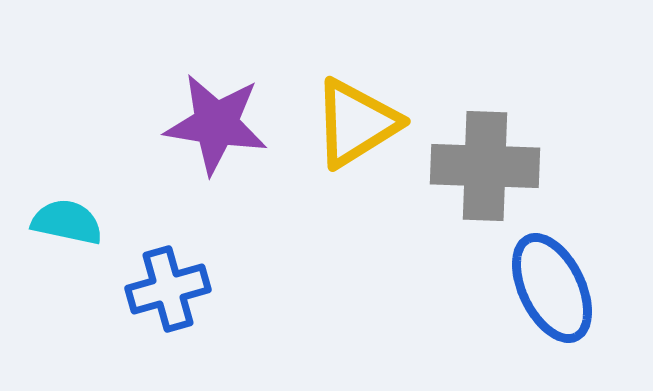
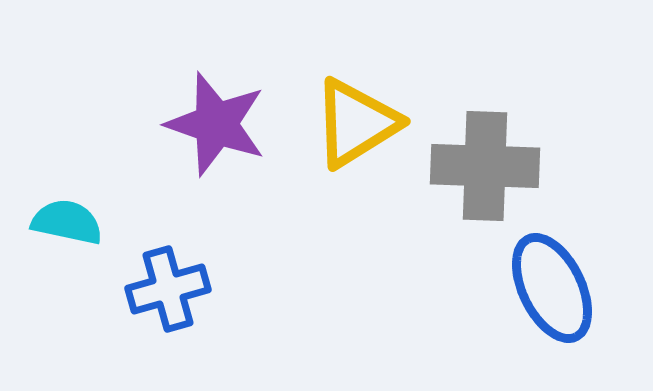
purple star: rotated 10 degrees clockwise
